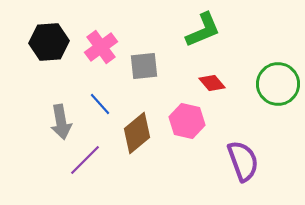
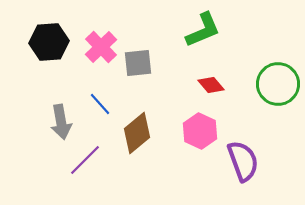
pink cross: rotated 8 degrees counterclockwise
gray square: moved 6 px left, 3 px up
red diamond: moved 1 px left, 2 px down
pink hexagon: moved 13 px right, 10 px down; rotated 12 degrees clockwise
